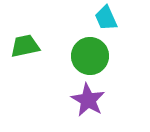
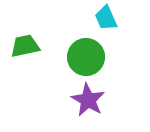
green circle: moved 4 px left, 1 px down
